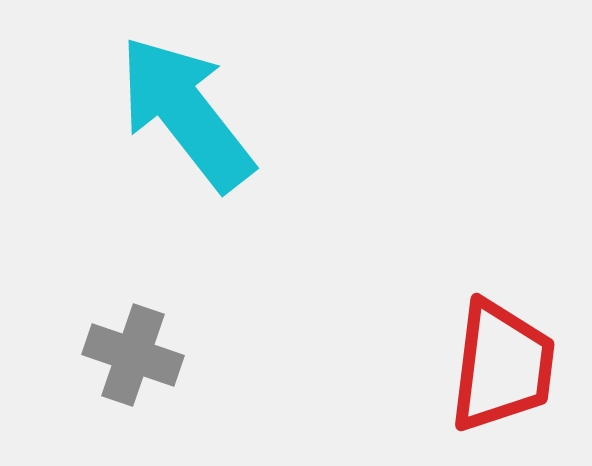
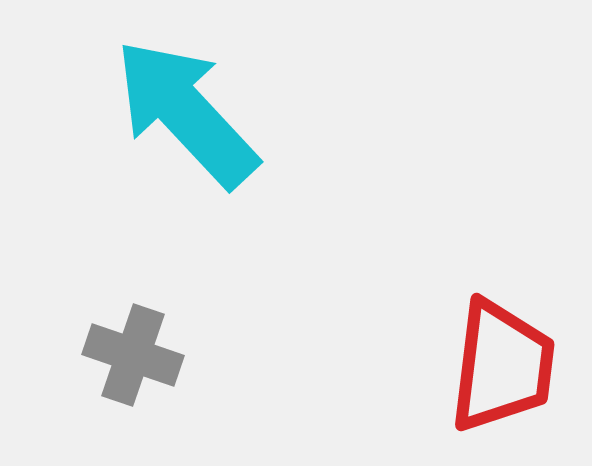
cyan arrow: rotated 5 degrees counterclockwise
